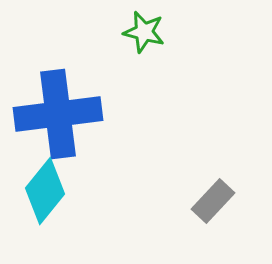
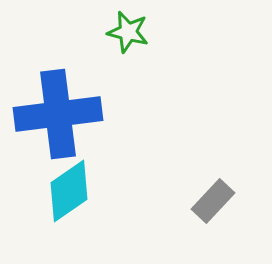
green star: moved 16 px left
cyan diamond: moved 24 px right; rotated 16 degrees clockwise
